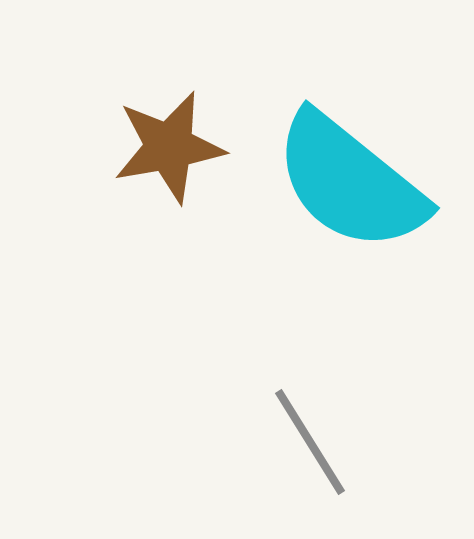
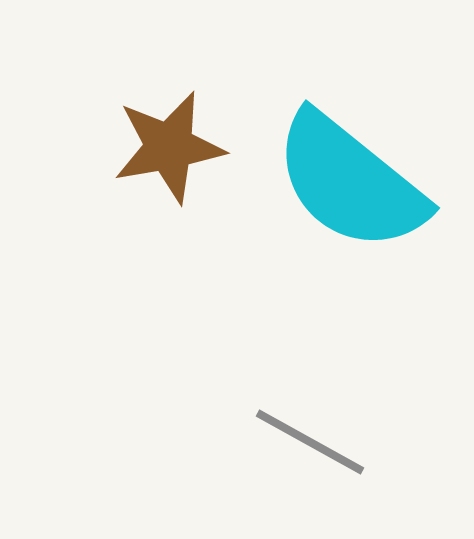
gray line: rotated 29 degrees counterclockwise
